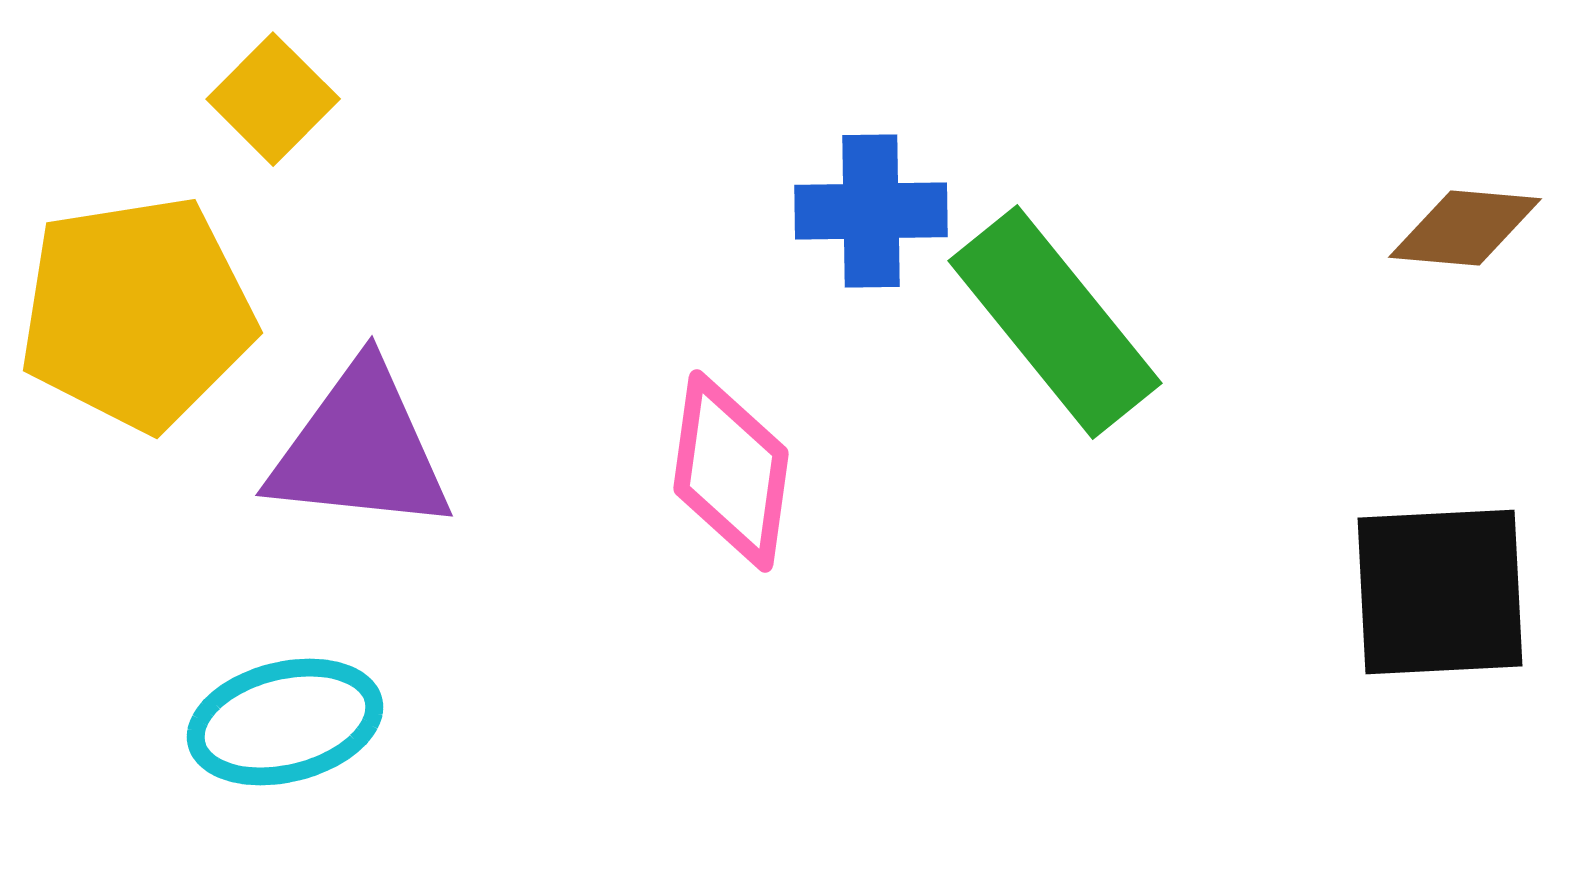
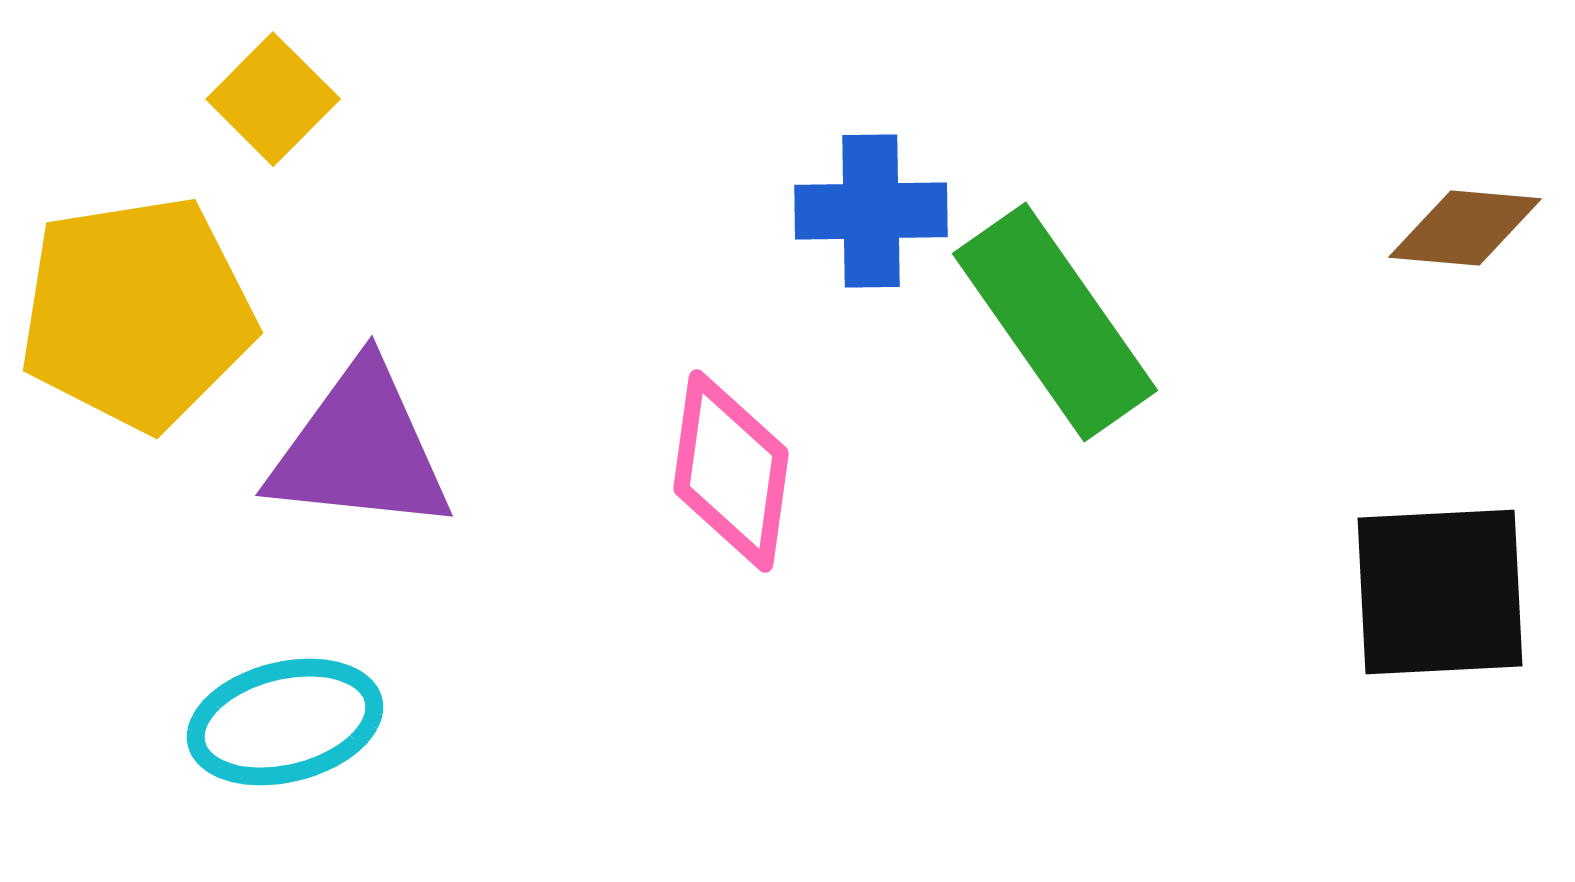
green rectangle: rotated 4 degrees clockwise
